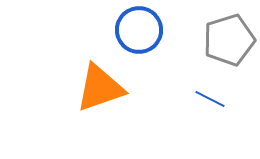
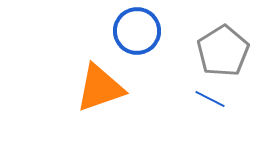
blue circle: moved 2 px left, 1 px down
gray pentagon: moved 6 px left, 11 px down; rotated 15 degrees counterclockwise
